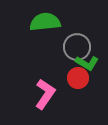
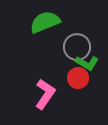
green semicircle: rotated 16 degrees counterclockwise
